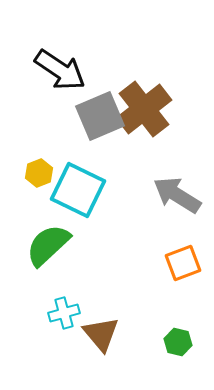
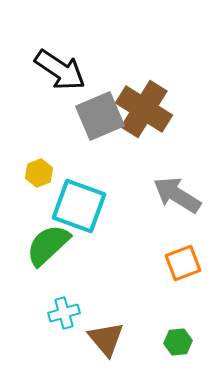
brown cross: rotated 20 degrees counterclockwise
cyan square: moved 1 px right, 16 px down; rotated 6 degrees counterclockwise
brown triangle: moved 5 px right, 5 px down
green hexagon: rotated 20 degrees counterclockwise
